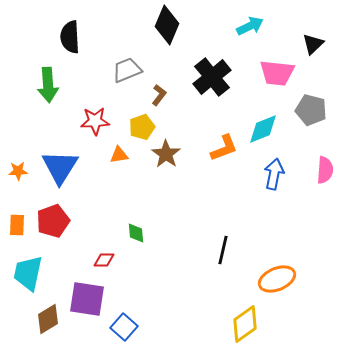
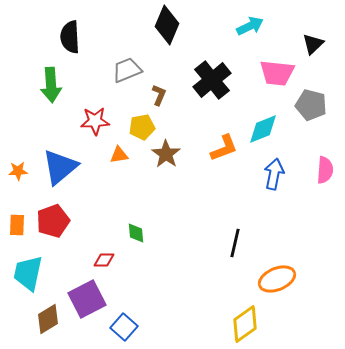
black cross: moved 3 px down
green arrow: moved 3 px right
brown L-shape: rotated 15 degrees counterclockwise
gray pentagon: moved 5 px up
yellow pentagon: rotated 10 degrees clockwise
blue triangle: rotated 18 degrees clockwise
black line: moved 12 px right, 7 px up
purple square: rotated 36 degrees counterclockwise
